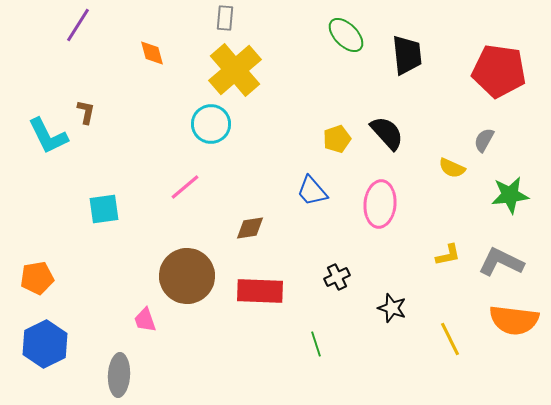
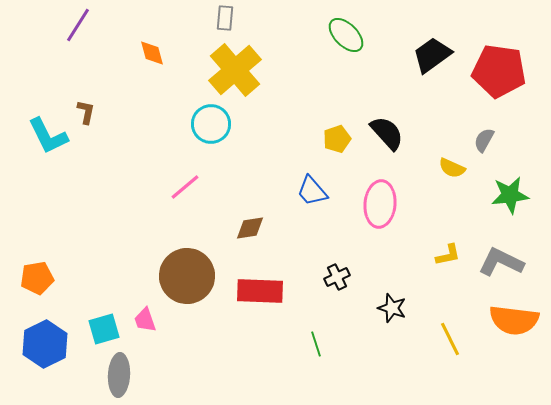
black trapezoid: moved 25 px right; rotated 120 degrees counterclockwise
cyan square: moved 120 px down; rotated 8 degrees counterclockwise
